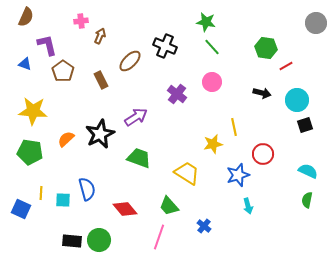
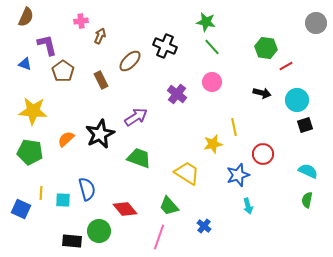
green circle at (99, 240): moved 9 px up
